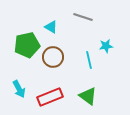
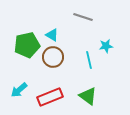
cyan triangle: moved 1 px right, 8 px down
cyan arrow: moved 1 px down; rotated 78 degrees clockwise
